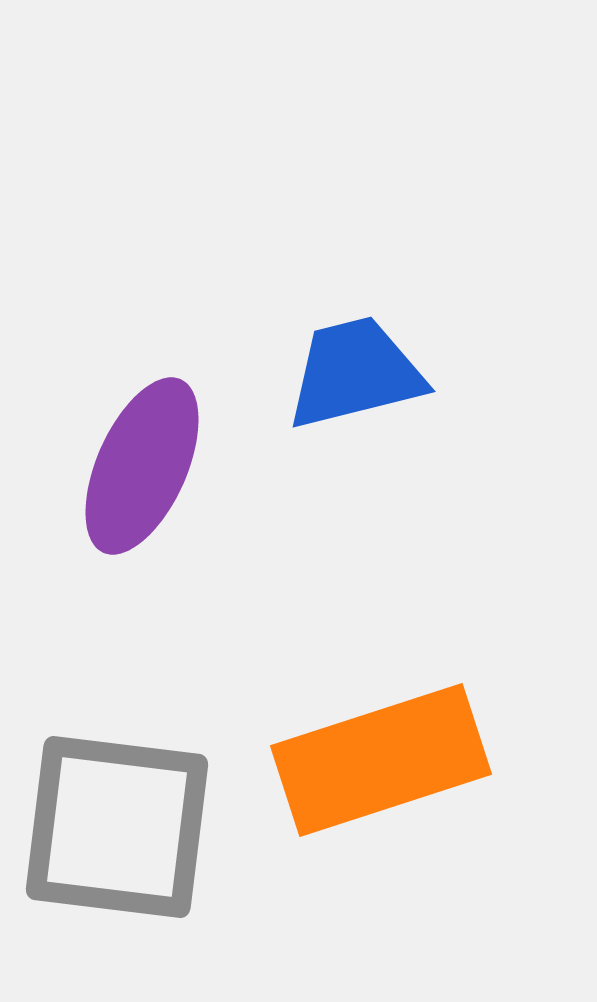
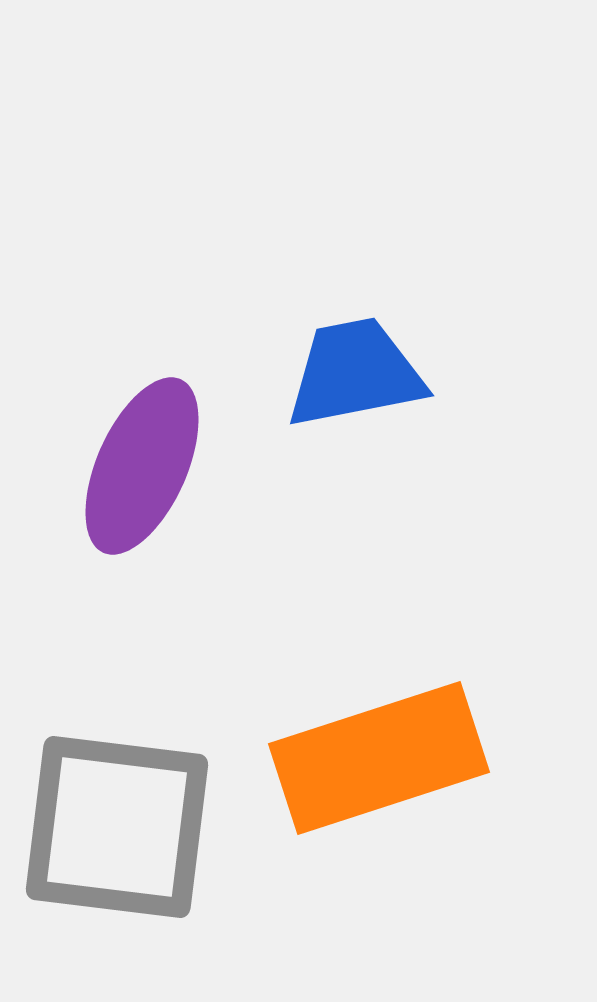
blue trapezoid: rotated 3 degrees clockwise
orange rectangle: moved 2 px left, 2 px up
